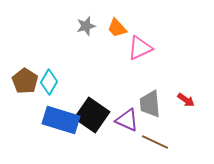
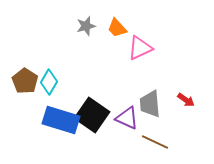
purple triangle: moved 2 px up
